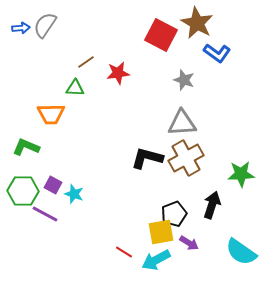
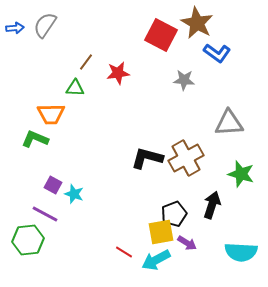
blue arrow: moved 6 px left
brown line: rotated 18 degrees counterclockwise
gray star: rotated 15 degrees counterclockwise
gray triangle: moved 47 px right
green L-shape: moved 9 px right, 8 px up
green star: rotated 20 degrees clockwise
green hexagon: moved 5 px right, 49 px down; rotated 8 degrees counterclockwise
purple arrow: moved 2 px left
cyan semicircle: rotated 32 degrees counterclockwise
